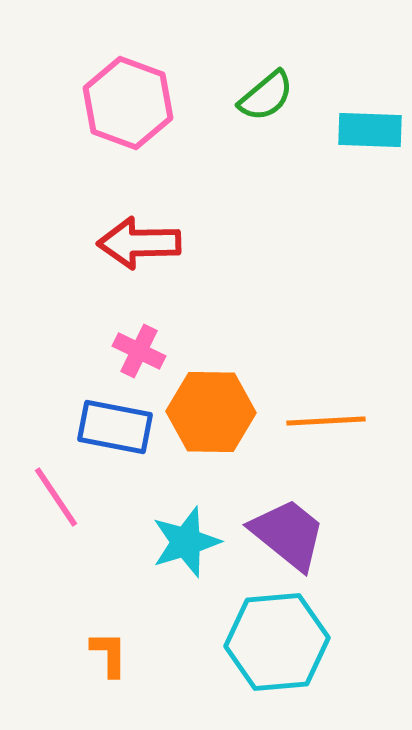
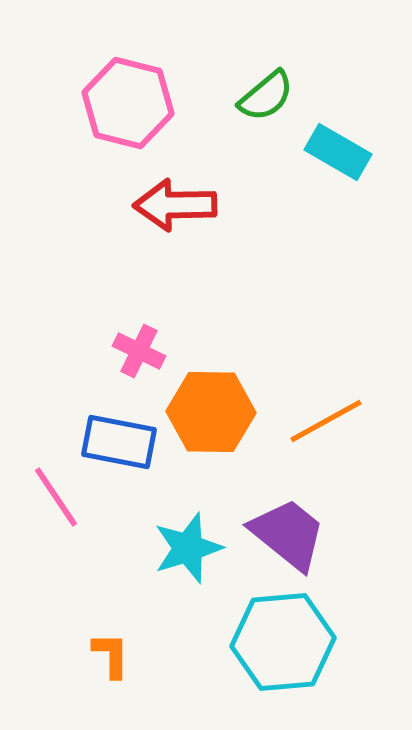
pink hexagon: rotated 6 degrees counterclockwise
cyan rectangle: moved 32 px left, 22 px down; rotated 28 degrees clockwise
red arrow: moved 36 px right, 38 px up
orange line: rotated 26 degrees counterclockwise
blue rectangle: moved 4 px right, 15 px down
cyan star: moved 2 px right, 6 px down
cyan hexagon: moved 6 px right
orange L-shape: moved 2 px right, 1 px down
